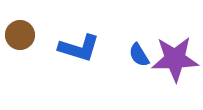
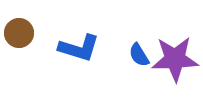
brown circle: moved 1 px left, 2 px up
